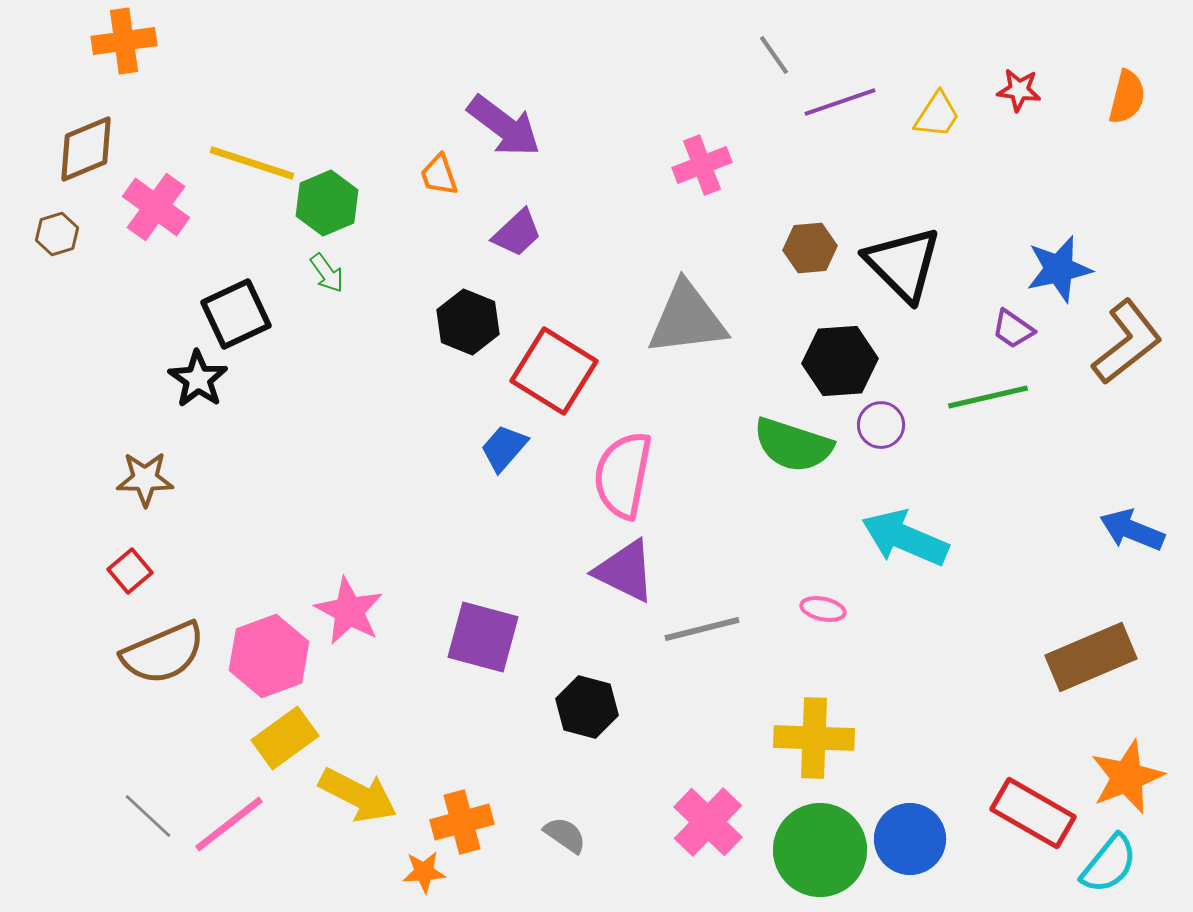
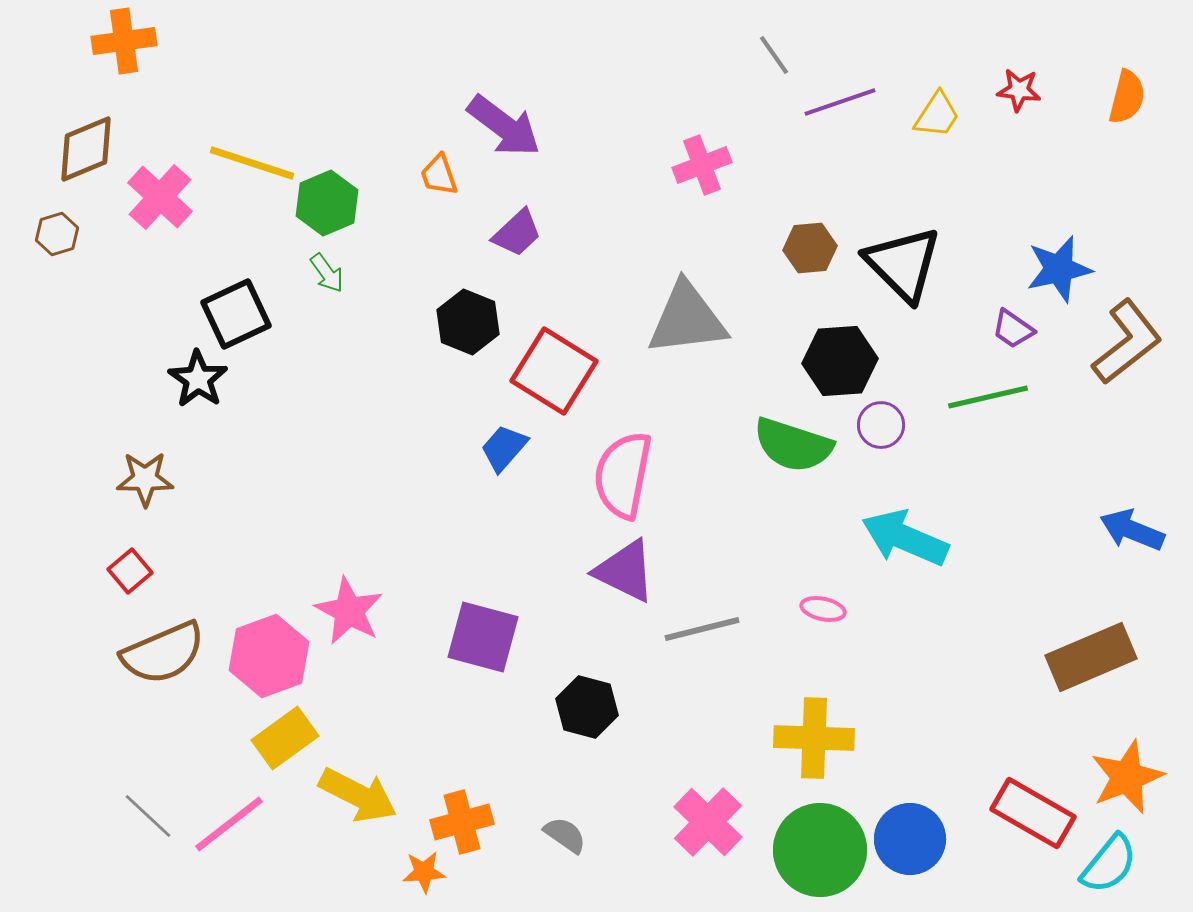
pink cross at (156, 207): moved 4 px right, 10 px up; rotated 6 degrees clockwise
